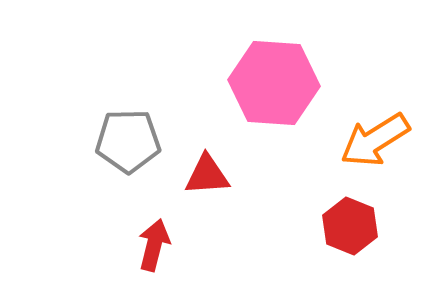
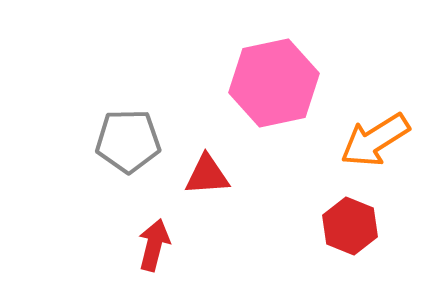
pink hexagon: rotated 16 degrees counterclockwise
